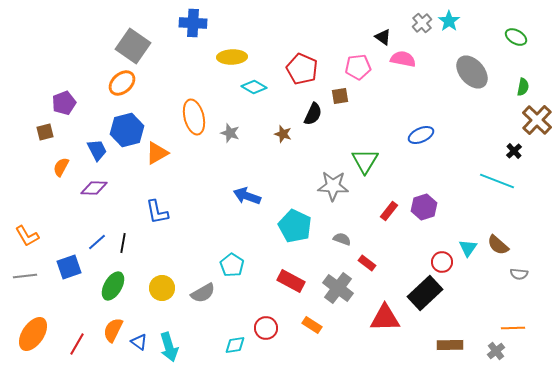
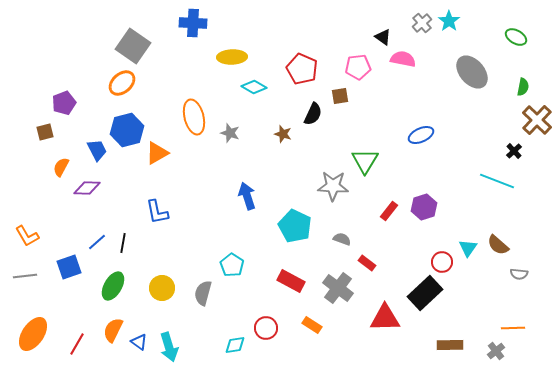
purple diamond at (94, 188): moved 7 px left
blue arrow at (247, 196): rotated 52 degrees clockwise
gray semicircle at (203, 293): rotated 135 degrees clockwise
